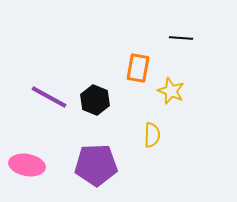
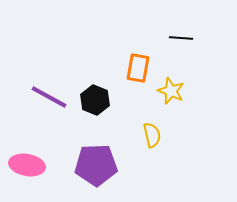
yellow semicircle: rotated 15 degrees counterclockwise
